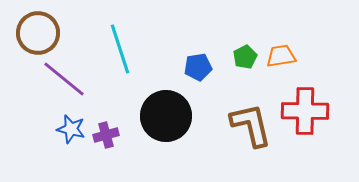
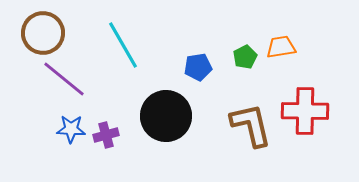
brown circle: moved 5 px right
cyan line: moved 3 px right, 4 px up; rotated 12 degrees counterclockwise
orange trapezoid: moved 9 px up
blue star: rotated 12 degrees counterclockwise
